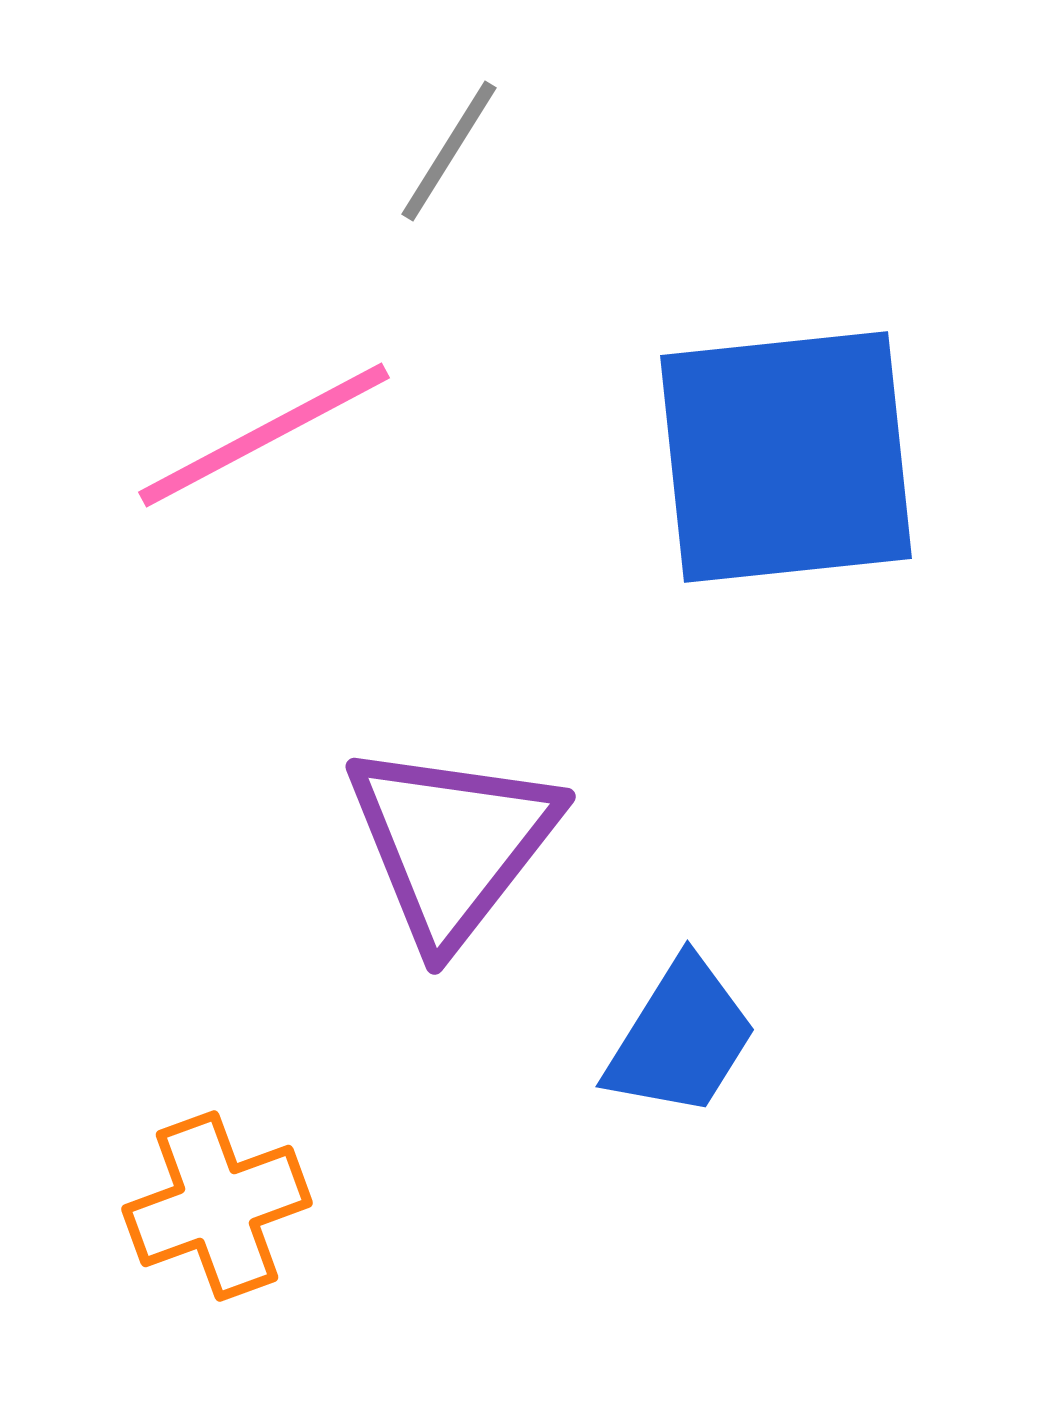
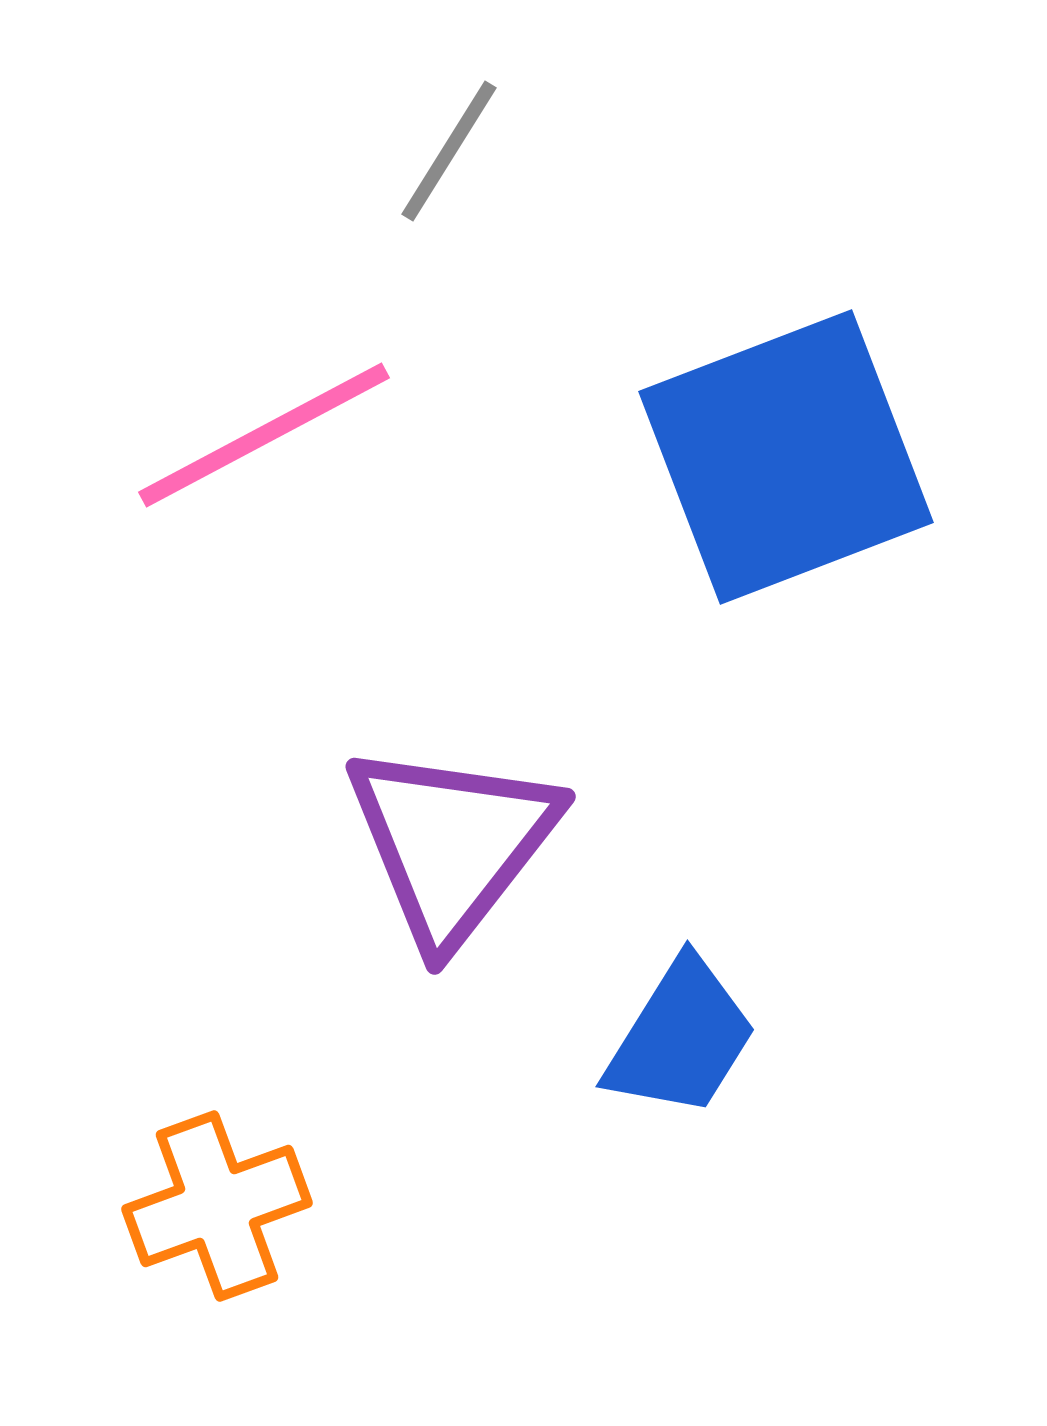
blue square: rotated 15 degrees counterclockwise
